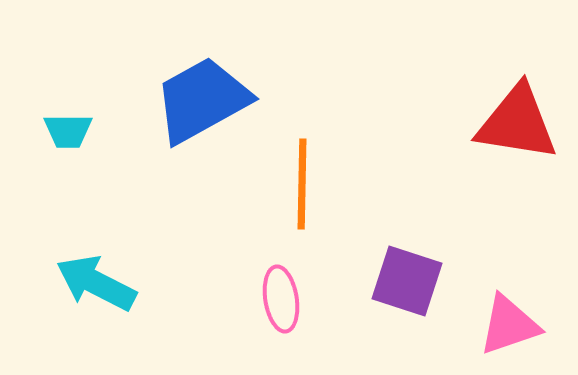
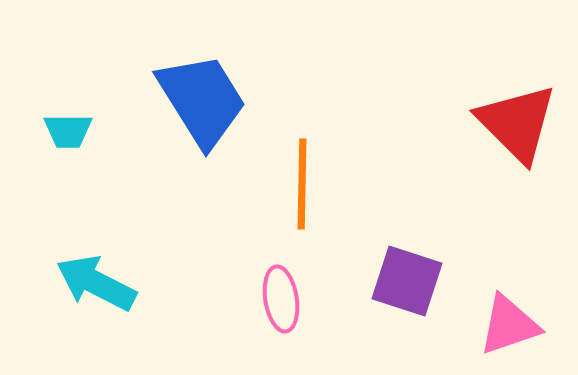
blue trapezoid: rotated 87 degrees clockwise
red triangle: rotated 36 degrees clockwise
